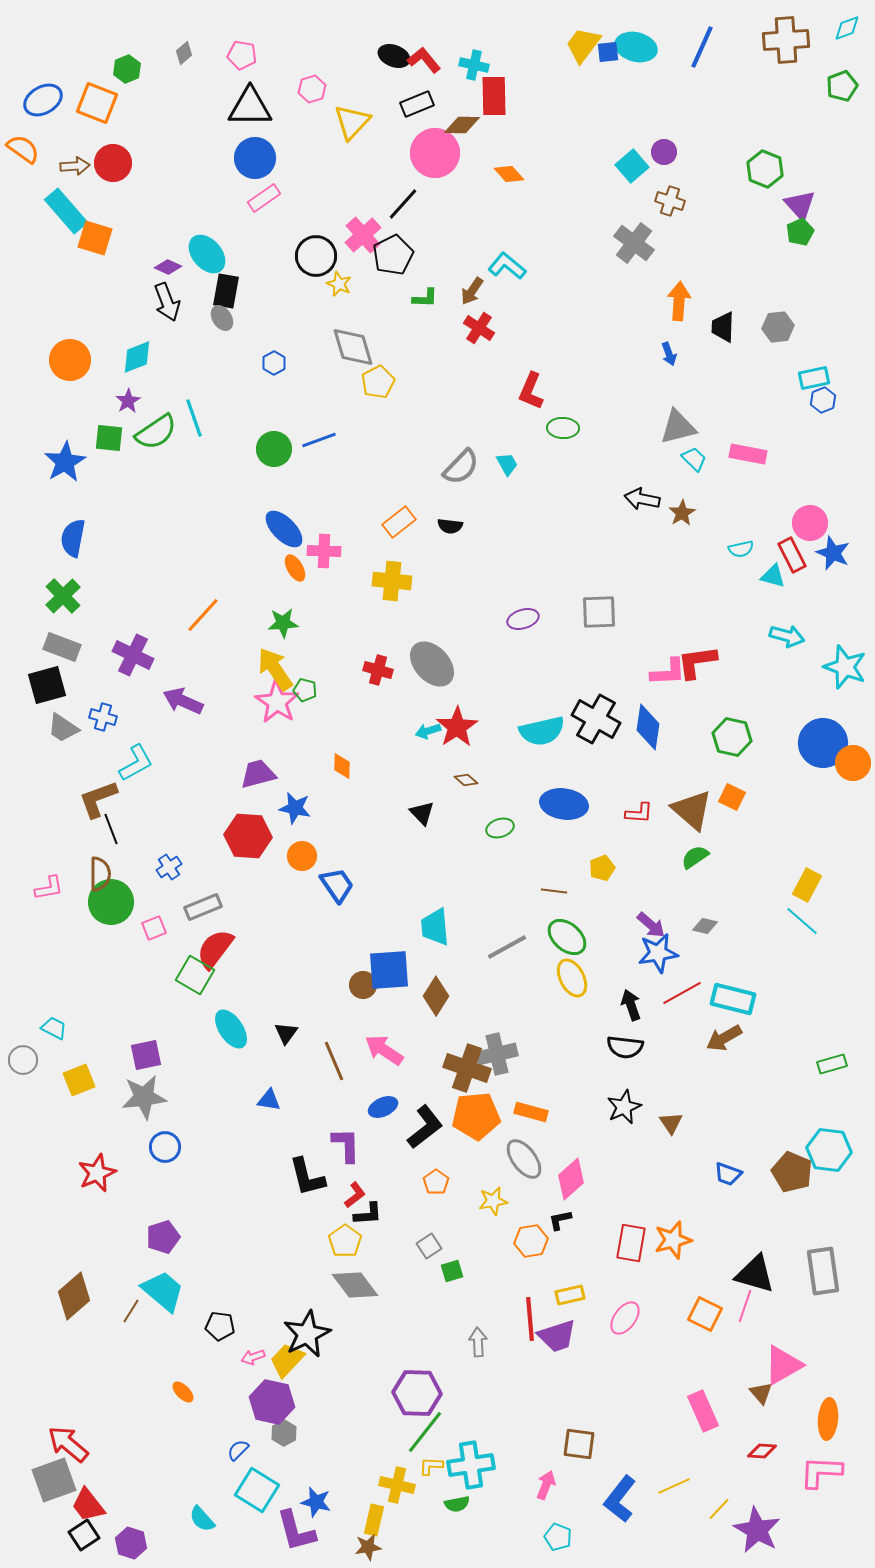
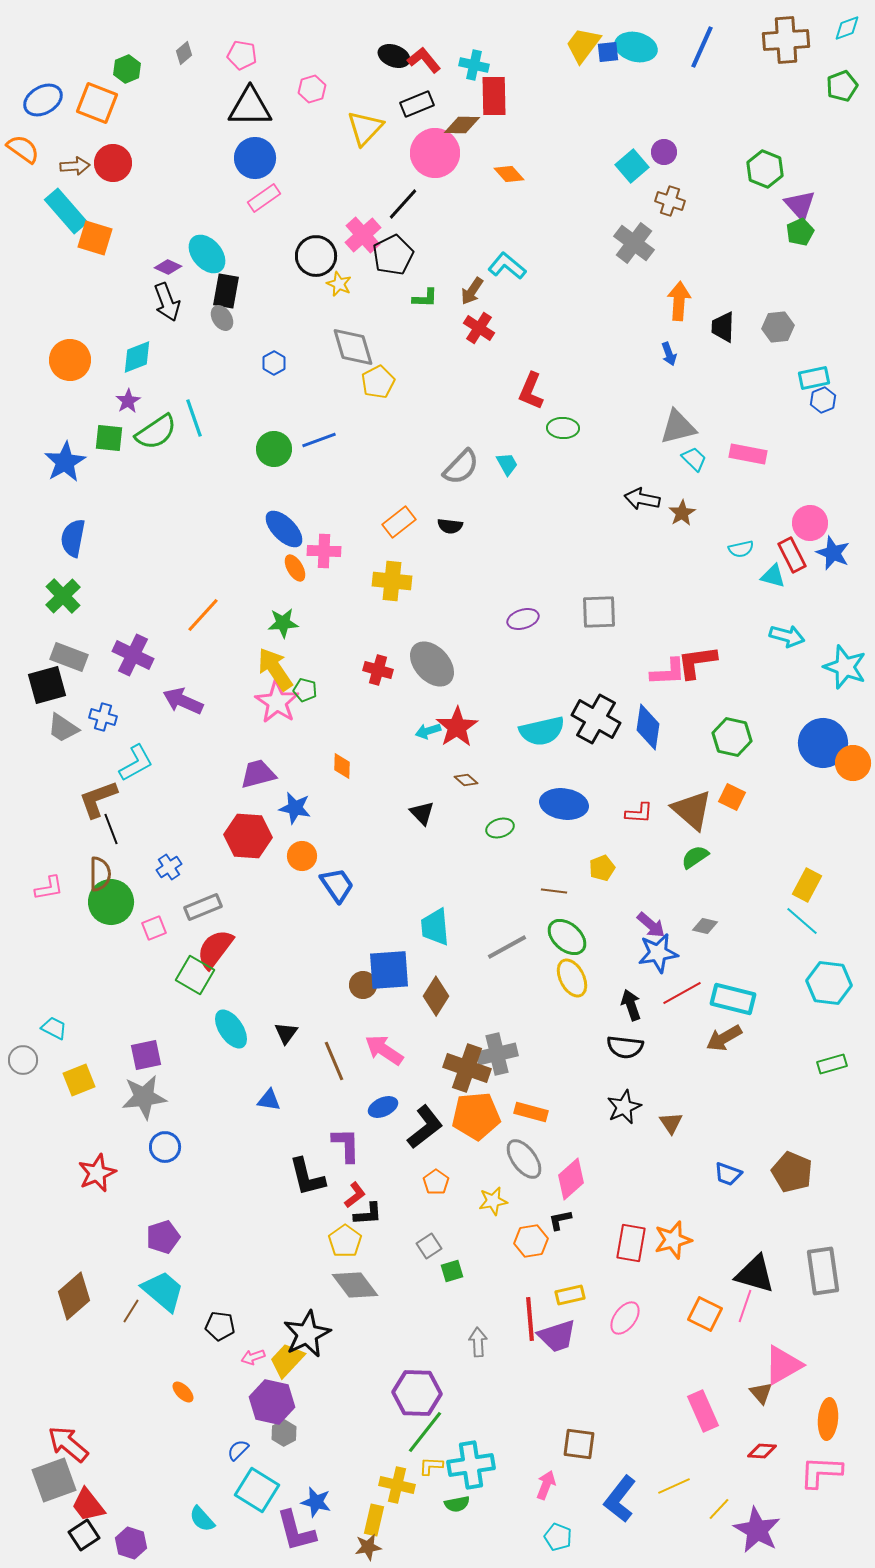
yellow triangle at (352, 122): moved 13 px right, 6 px down
gray rectangle at (62, 647): moved 7 px right, 10 px down
cyan hexagon at (829, 1150): moved 167 px up
